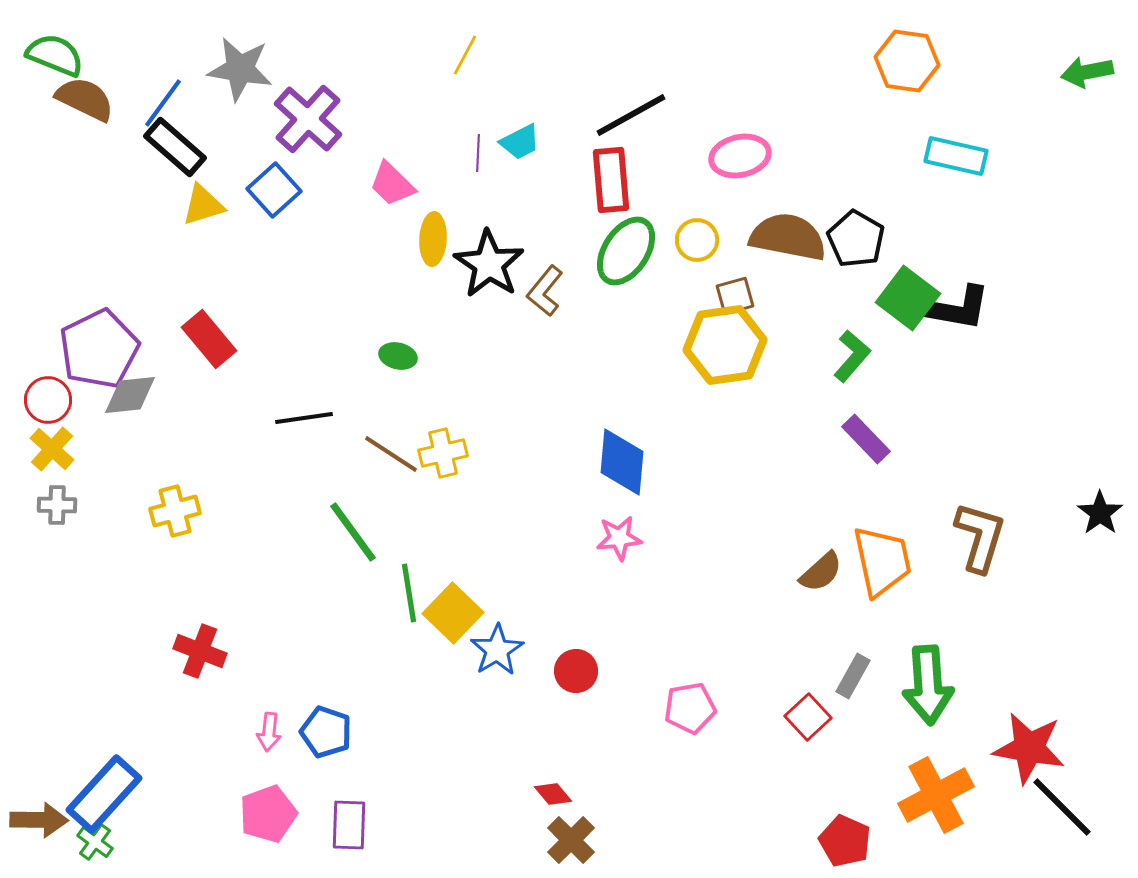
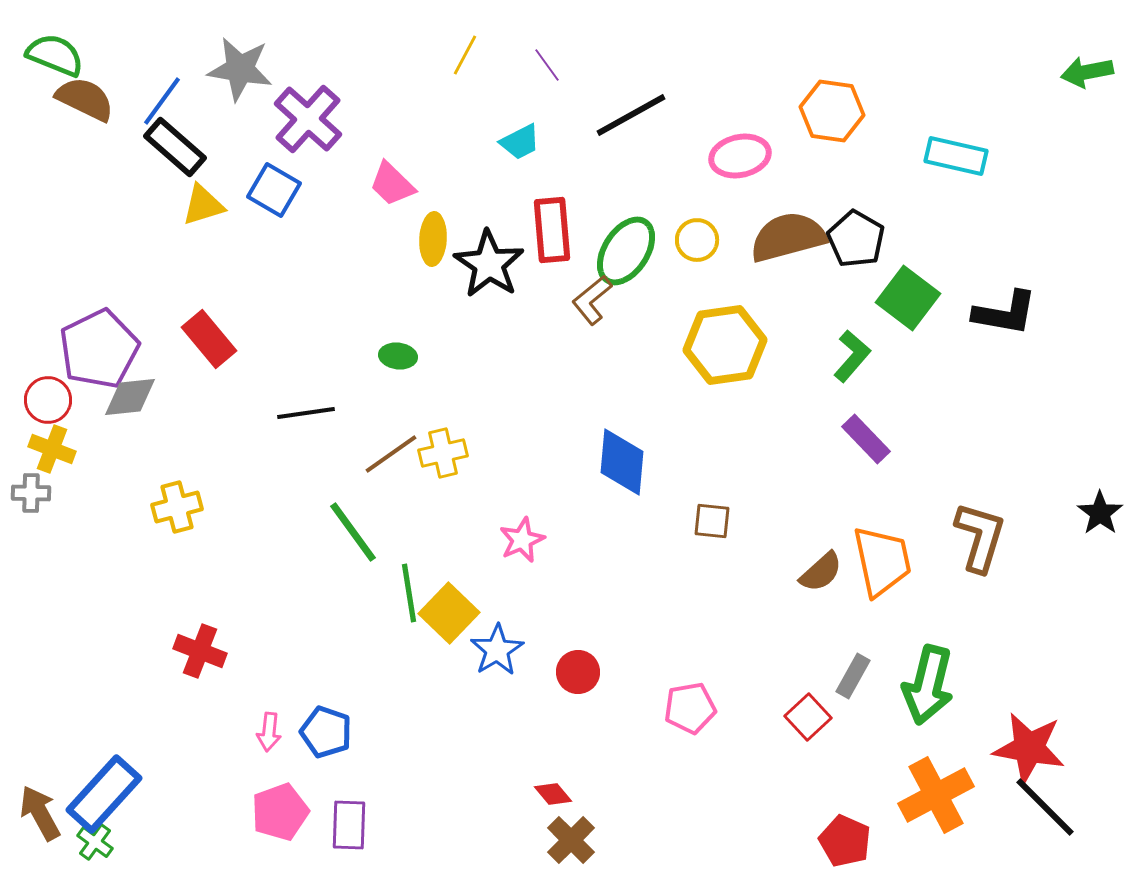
orange hexagon at (907, 61): moved 75 px left, 50 px down
blue line at (163, 103): moved 1 px left, 2 px up
purple line at (478, 153): moved 69 px right, 88 px up; rotated 39 degrees counterclockwise
red rectangle at (611, 180): moved 59 px left, 50 px down
blue square at (274, 190): rotated 18 degrees counterclockwise
brown semicircle at (788, 237): rotated 26 degrees counterclockwise
brown L-shape at (545, 291): moved 47 px right, 9 px down; rotated 12 degrees clockwise
brown square at (735, 296): moved 23 px left, 225 px down; rotated 21 degrees clockwise
black L-shape at (958, 308): moved 47 px right, 5 px down
green ellipse at (398, 356): rotated 6 degrees counterclockwise
gray diamond at (130, 395): moved 2 px down
black line at (304, 418): moved 2 px right, 5 px up
yellow cross at (52, 449): rotated 21 degrees counterclockwise
brown line at (391, 454): rotated 68 degrees counterclockwise
gray cross at (57, 505): moved 26 px left, 12 px up
yellow cross at (175, 511): moved 2 px right, 4 px up
pink star at (619, 538): moved 97 px left, 2 px down; rotated 18 degrees counterclockwise
yellow square at (453, 613): moved 4 px left
red circle at (576, 671): moved 2 px right, 1 px down
green arrow at (928, 685): rotated 18 degrees clockwise
black line at (1062, 807): moved 17 px left
pink pentagon at (268, 814): moved 12 px right, 2 px up
brown arrow at (39, 820): moved 1 px right, 7 px up; rotated 120 degrees counterclockwise
